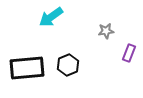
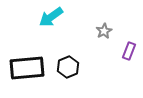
gray star: moved 2 px left; rotated 21 degrees counterclockwise
purple rectangle: moved 2 px up
black hexagon: moved 2 px down
